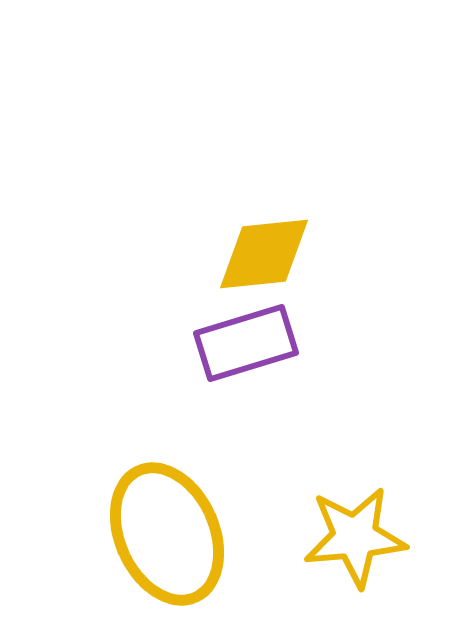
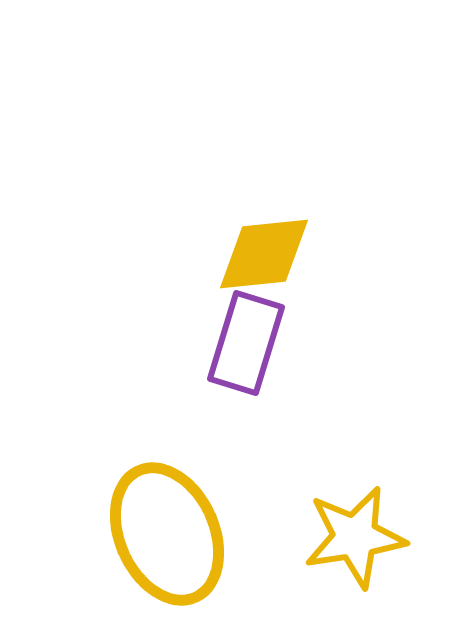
purple rectangle: rotated 56 degrees counterclockwise
yellow star: rotated 4 degrees counterclockwise
